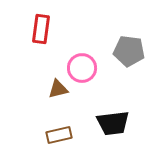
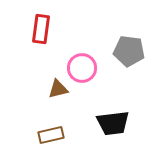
brown rectangle: moved 8 px left
